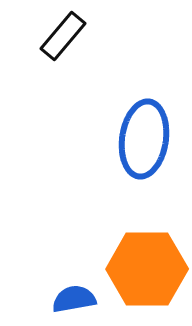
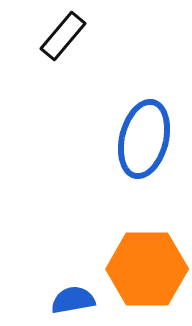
blue ellipse: rotated 6 degrees clockwise
blue semicircle: moved 1 px left, 1 px down
